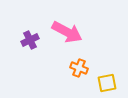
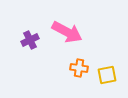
orange cross: rotated 12 degrees counterclockwise
yellow square: moved 8 px up
